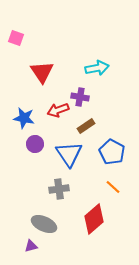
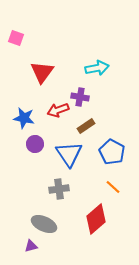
red triangle: rotated 10 degrees clockwise
red diamond: moved 2 px right
